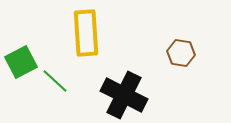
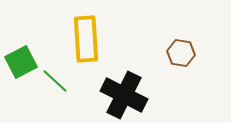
yellow rectangle: moved 6 px down
